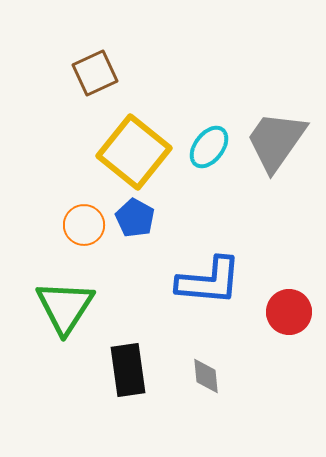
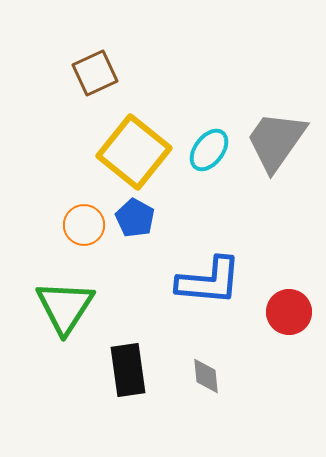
cyan ellipse: moved 3 px down
